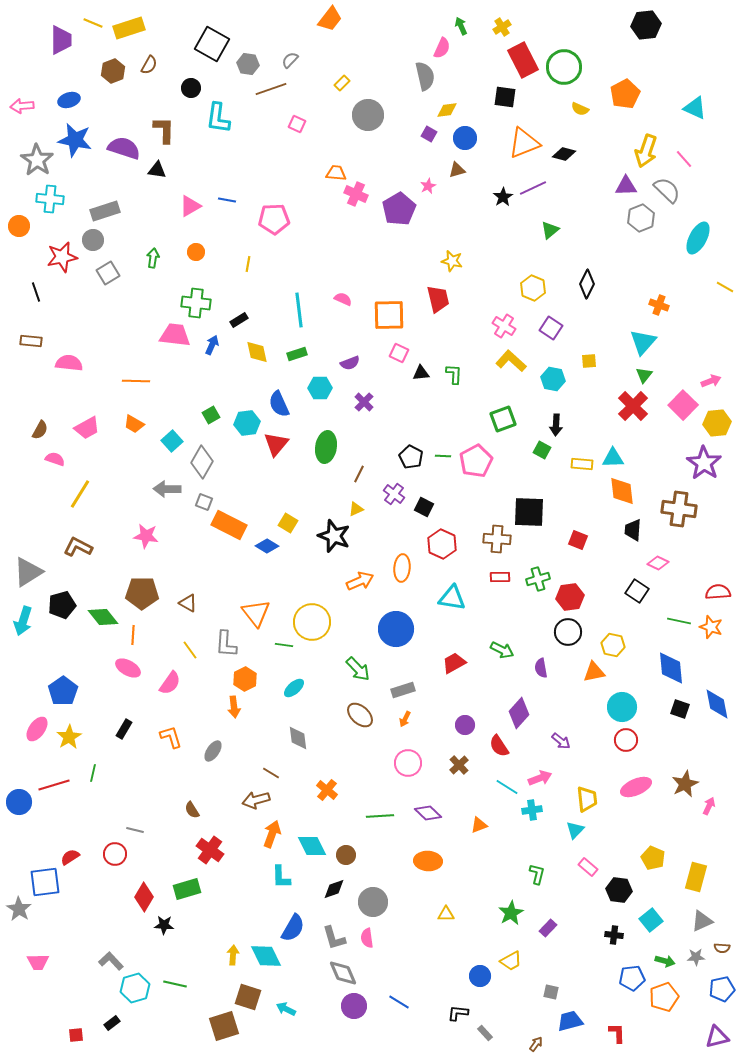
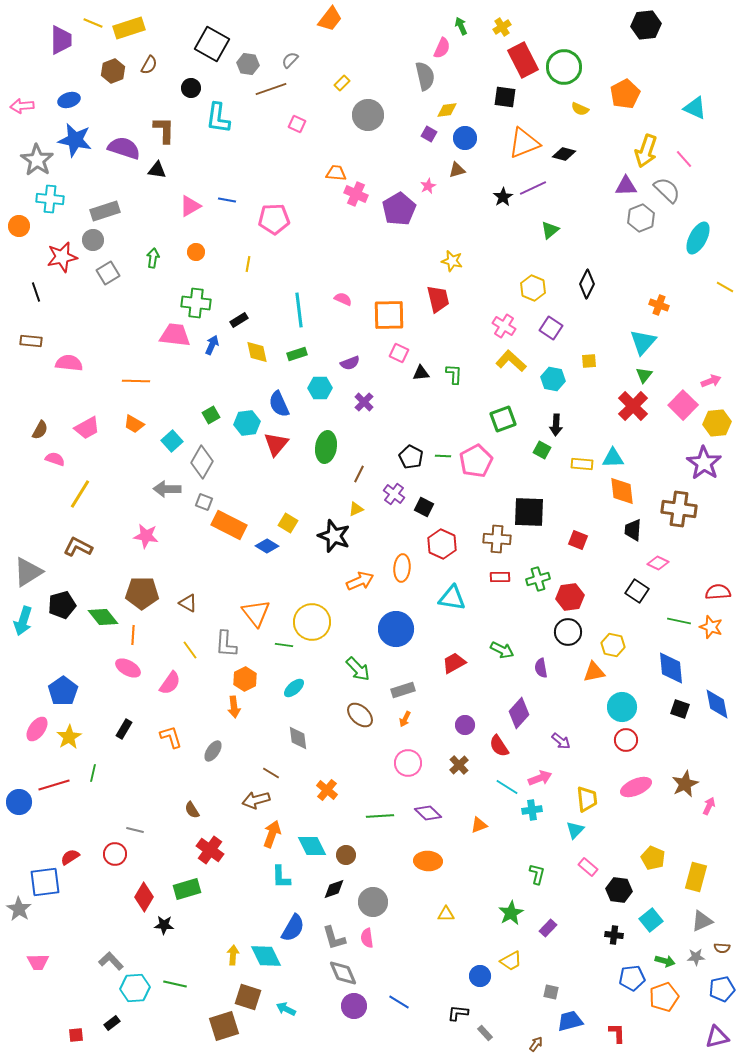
cyan hexagon at (135, 988): rotated 12 degrees clockwise
